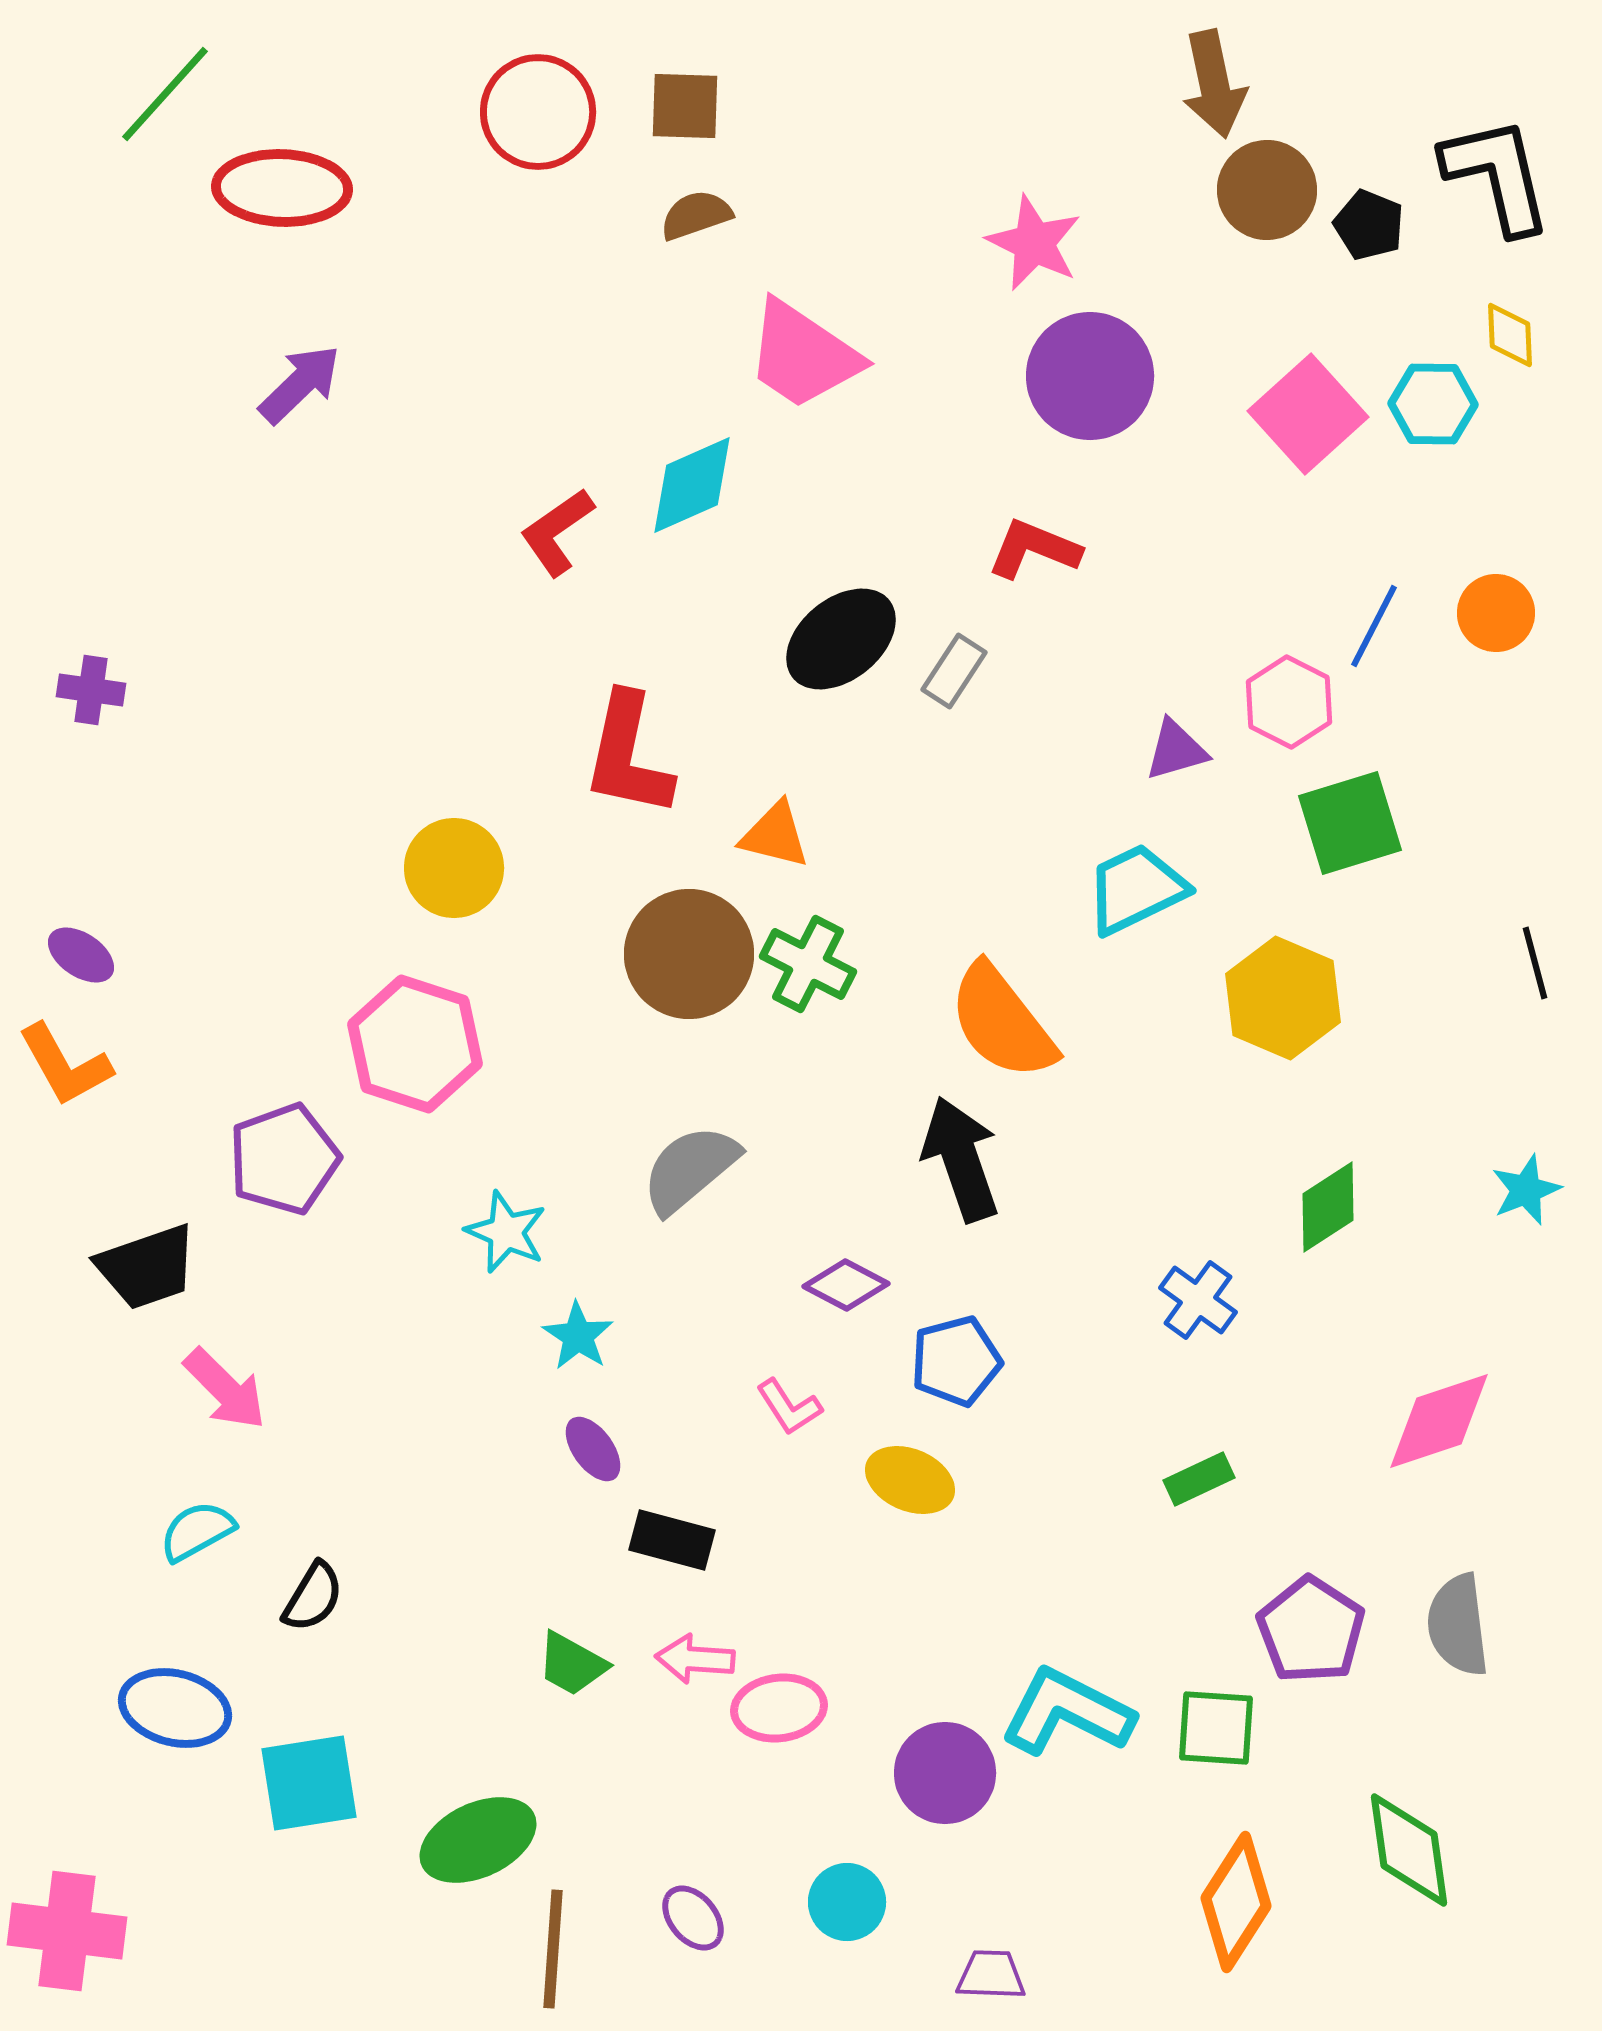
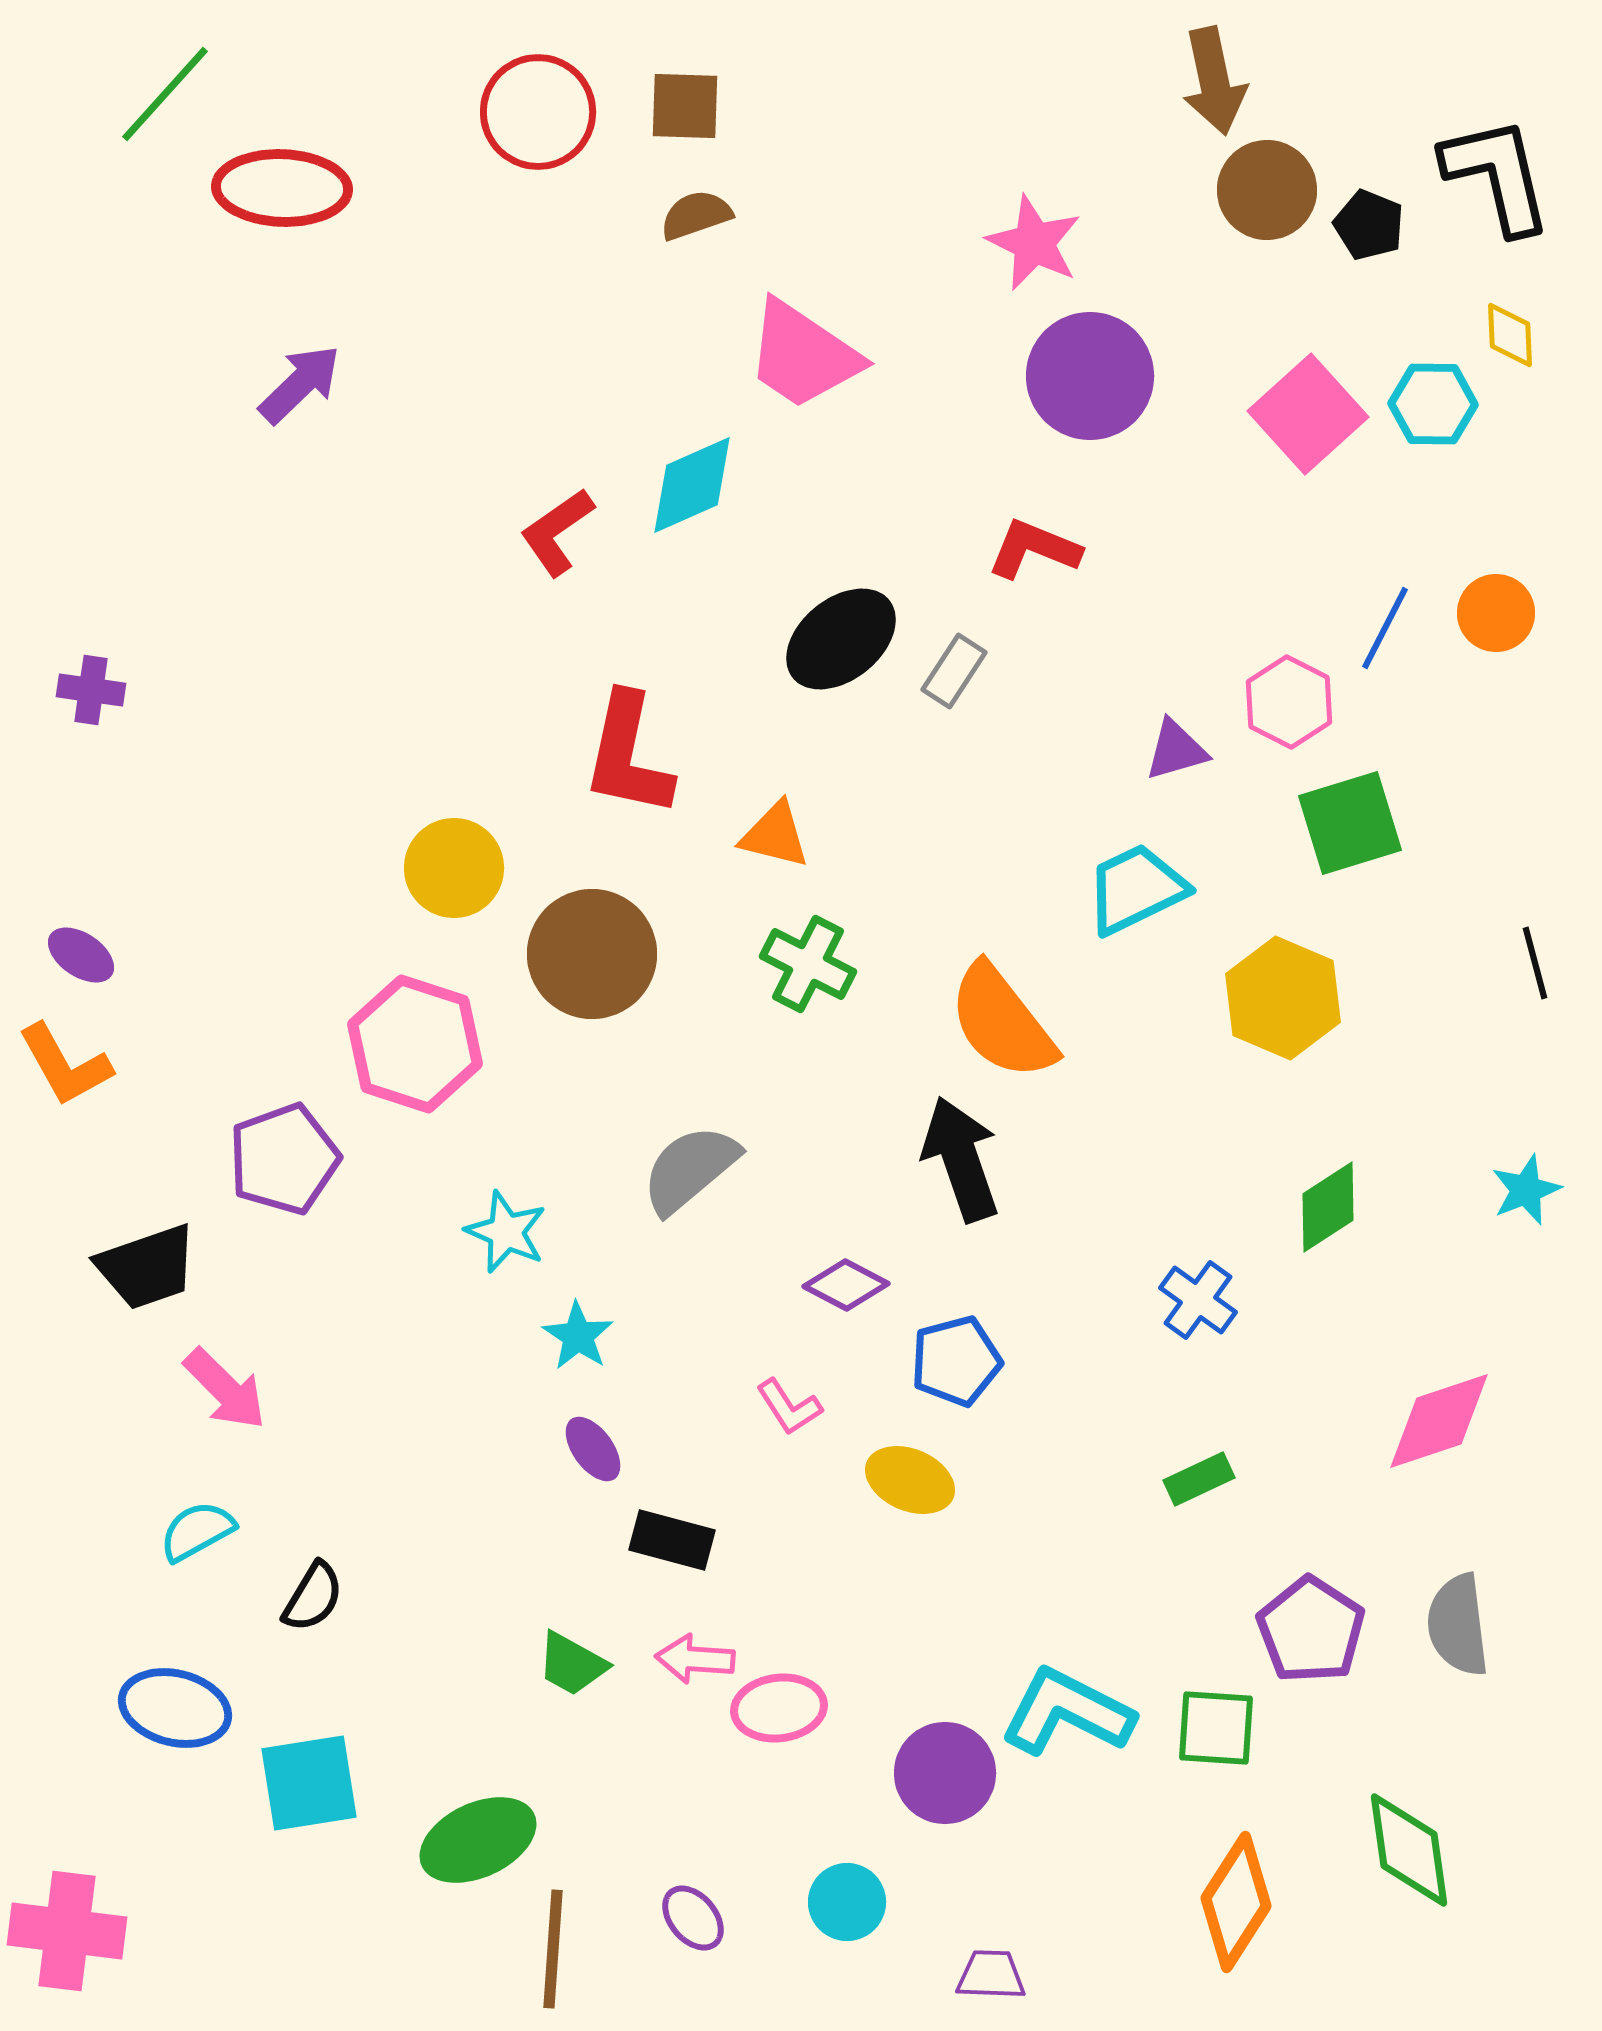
brown arrow at (1214, 84): moved 3 px up
blue line at (1374, 626): moved 11 px right, 2 px down
brown circle at (689, 954): moved 97 px left
